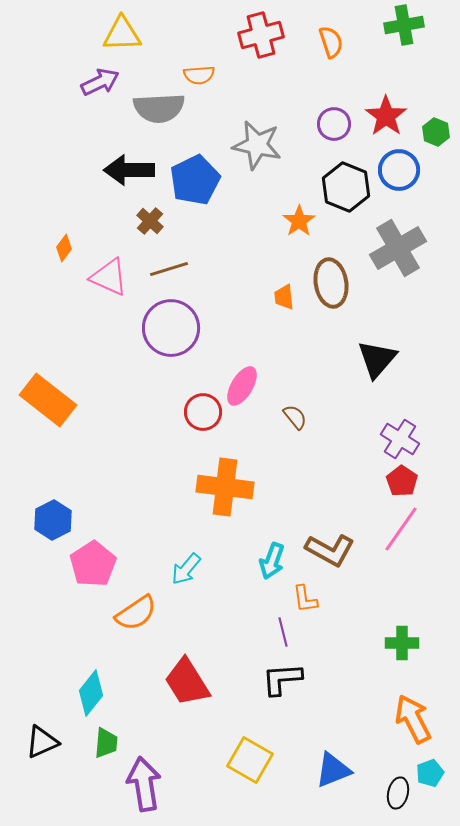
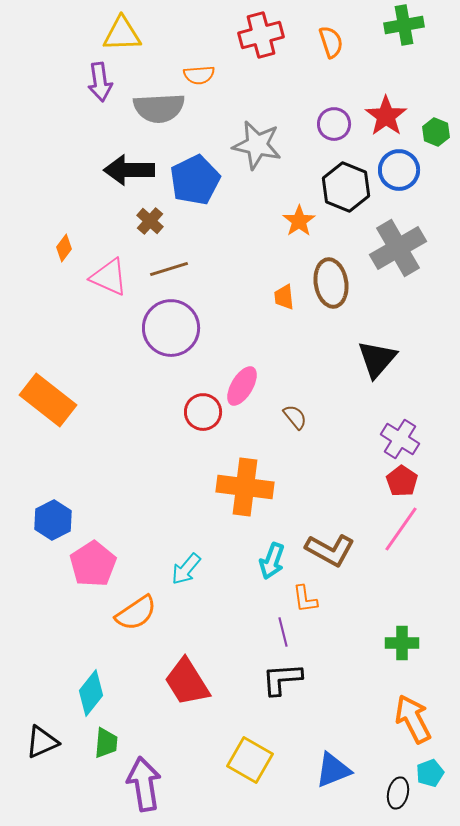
purple arrow at (100, 82): rotated 108 degrees clockwise
orange cross at (225, 487): moved 20 px right
